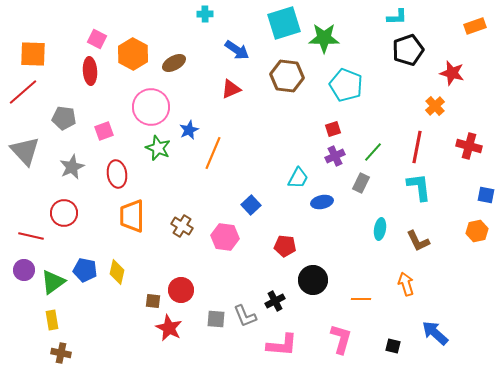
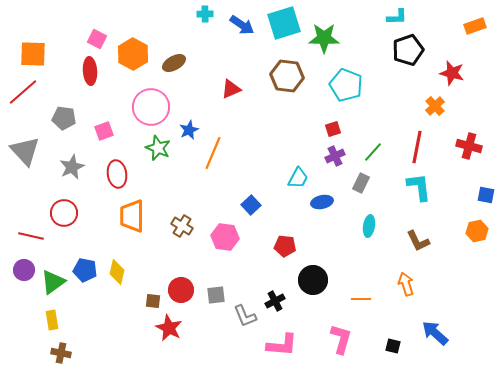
blue arrow at (237, 50): moved 5 px right, 25 px up
cyan ellipse at (380, 229): moved 11 px left, 3 px up
gray square at (216, 319): moved 24 px up; rotated 12 degrees counterclockwise
